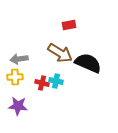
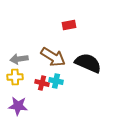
brown arrow: moved 7 px left, 4 px down
